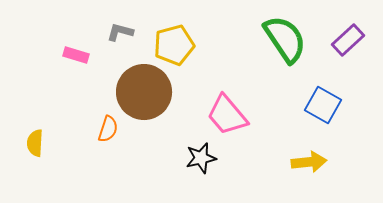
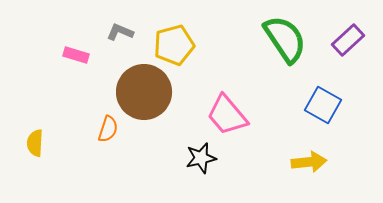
gray L-shape: rotated 8 degrees clockwise
